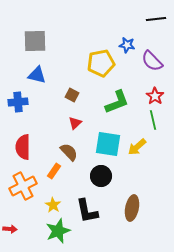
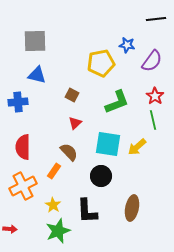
purple semicircle: rotated 100 degrees counterclockwise
black L-shape: rotated 8 degrees clockwise
